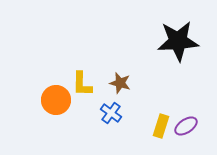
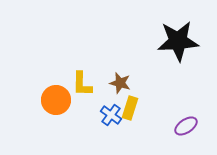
blue cross: moved 2 px down
yellow rectangle: moved 31 px left, 18 px up
